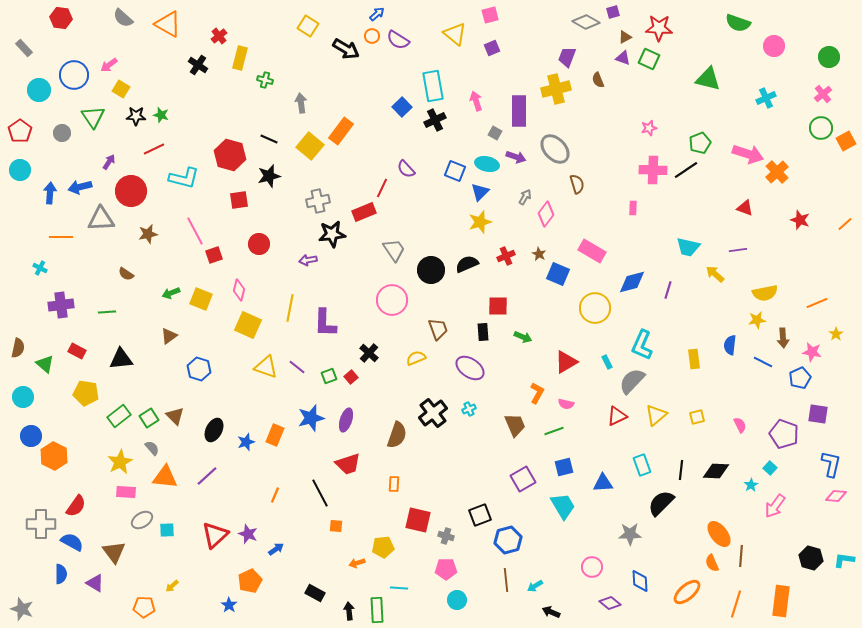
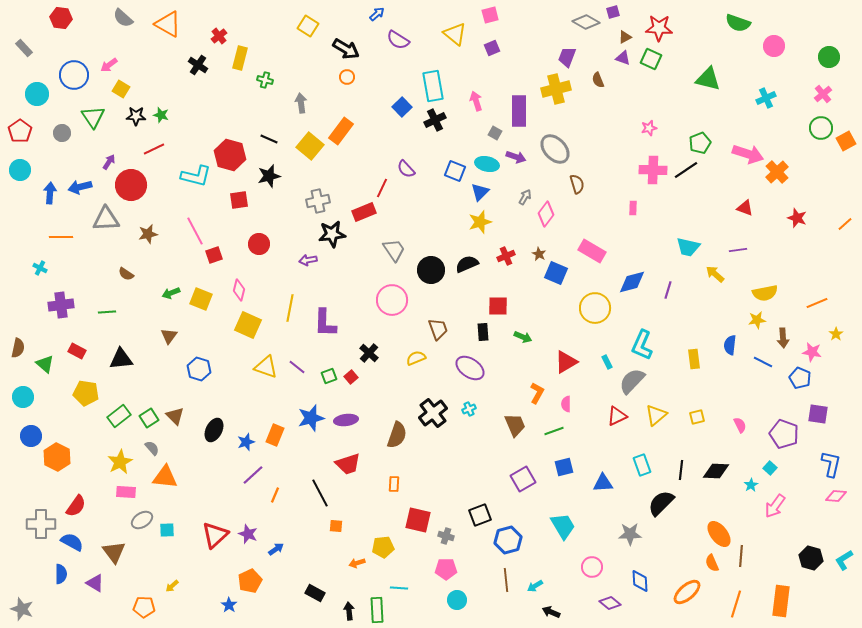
orange circle at (372, 36): moved 25 px left, 41 px down
green square at (649, 59): moved 2 px right
cyan circle at (39, 90): moved 2 px left, 4 px down
cyan L-shape at (184, 178): moved 12 px right, 2 px up
red circle at (131, 191): moved 6 px up
gray triangle at (101, 219): moved 5 px right
red star at (800, 220): moved 3 px left, 2 px up
blue square at (558, 274): moved 2 px left, 1 px up
brown triangle at (169, 336): rotated 18 degrees counterclockwise
blue pentagon at (800, 378): rotated 25 degrees counterclockwise
pink semicircle at (566, 404): rotated 77 degrees clockwise
purple ellipse at (346, 420): rotated 65 degrees clockwise
orange hexagon at (54, 456): moved 3 px right, 1 px down
purple line at (207, 476): moved 46 px right, 1 px up
cyan trapezoid at (563, 506): moved 20 px down
cyan L-shape at (844, 560): rotated 40 degrees counterclockwise
